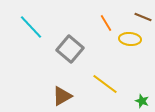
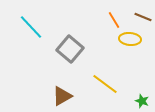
orange line: moved 8 px right, 3 px up
